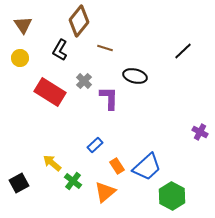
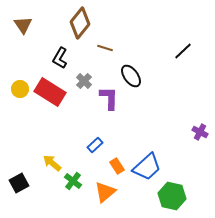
brown diamond: moved 1 px right, 2 px down
black L-shape: moved 8 px down
yellow circle: moved 31 px down
black ellipse: moved 4 px left; rotated 40 degrees clockwise
green hexagon: rotated 16 degrees counterclockwise
